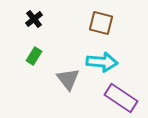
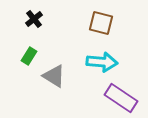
green rectangle: moved 5 px left
gray triangle: moved 14 px left, 3 px up; rotated 20 degrees counterclockwise
